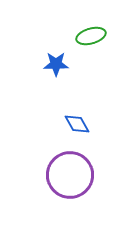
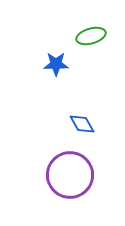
blue diamond: moved 5 px right
